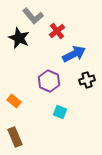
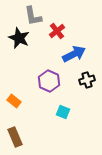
gray L-shape: rotated 30 degrees clockwise
cyan square: moved 3 px right
